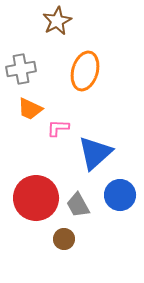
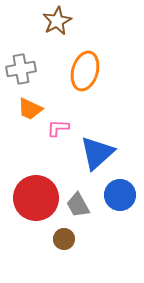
blue triangle: moved 2 px right
